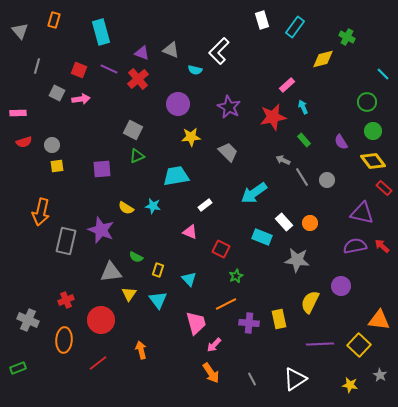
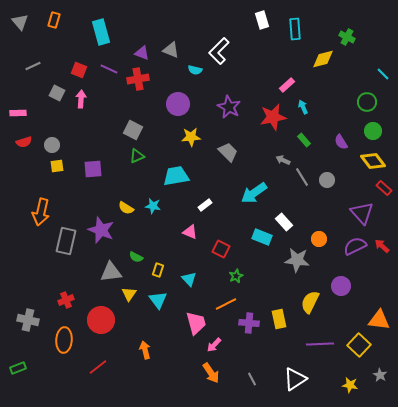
cyan rectangle at (295, 27): moved 2 px down; rotated 40 degrees counterclockwise
gray triangle at (20, 31): moved 9 px up
gray line at (37, 66): moved 4 px left; rotated 49 degrees clockwise
red cross at (138, 79): rotated 30 degrees clockwise
pink arrow at (81, 99): rotated 78 degrees counterclockwise
purple square at (102, 169): moved 9 px left
purple triangle at (362, 213): rotated 35 degrees clockwise
orange circle at (310, 223): moved 9 px right, 16 px down
purple semicircle at (355, 246): rotated 15 degrees counterclockwise
gray cross at (28, 320): rotated 10 degrees counterclockwise
orange arrow at (141, 350): moved 4 px right
red line at (98, 363): moved 4 px down
